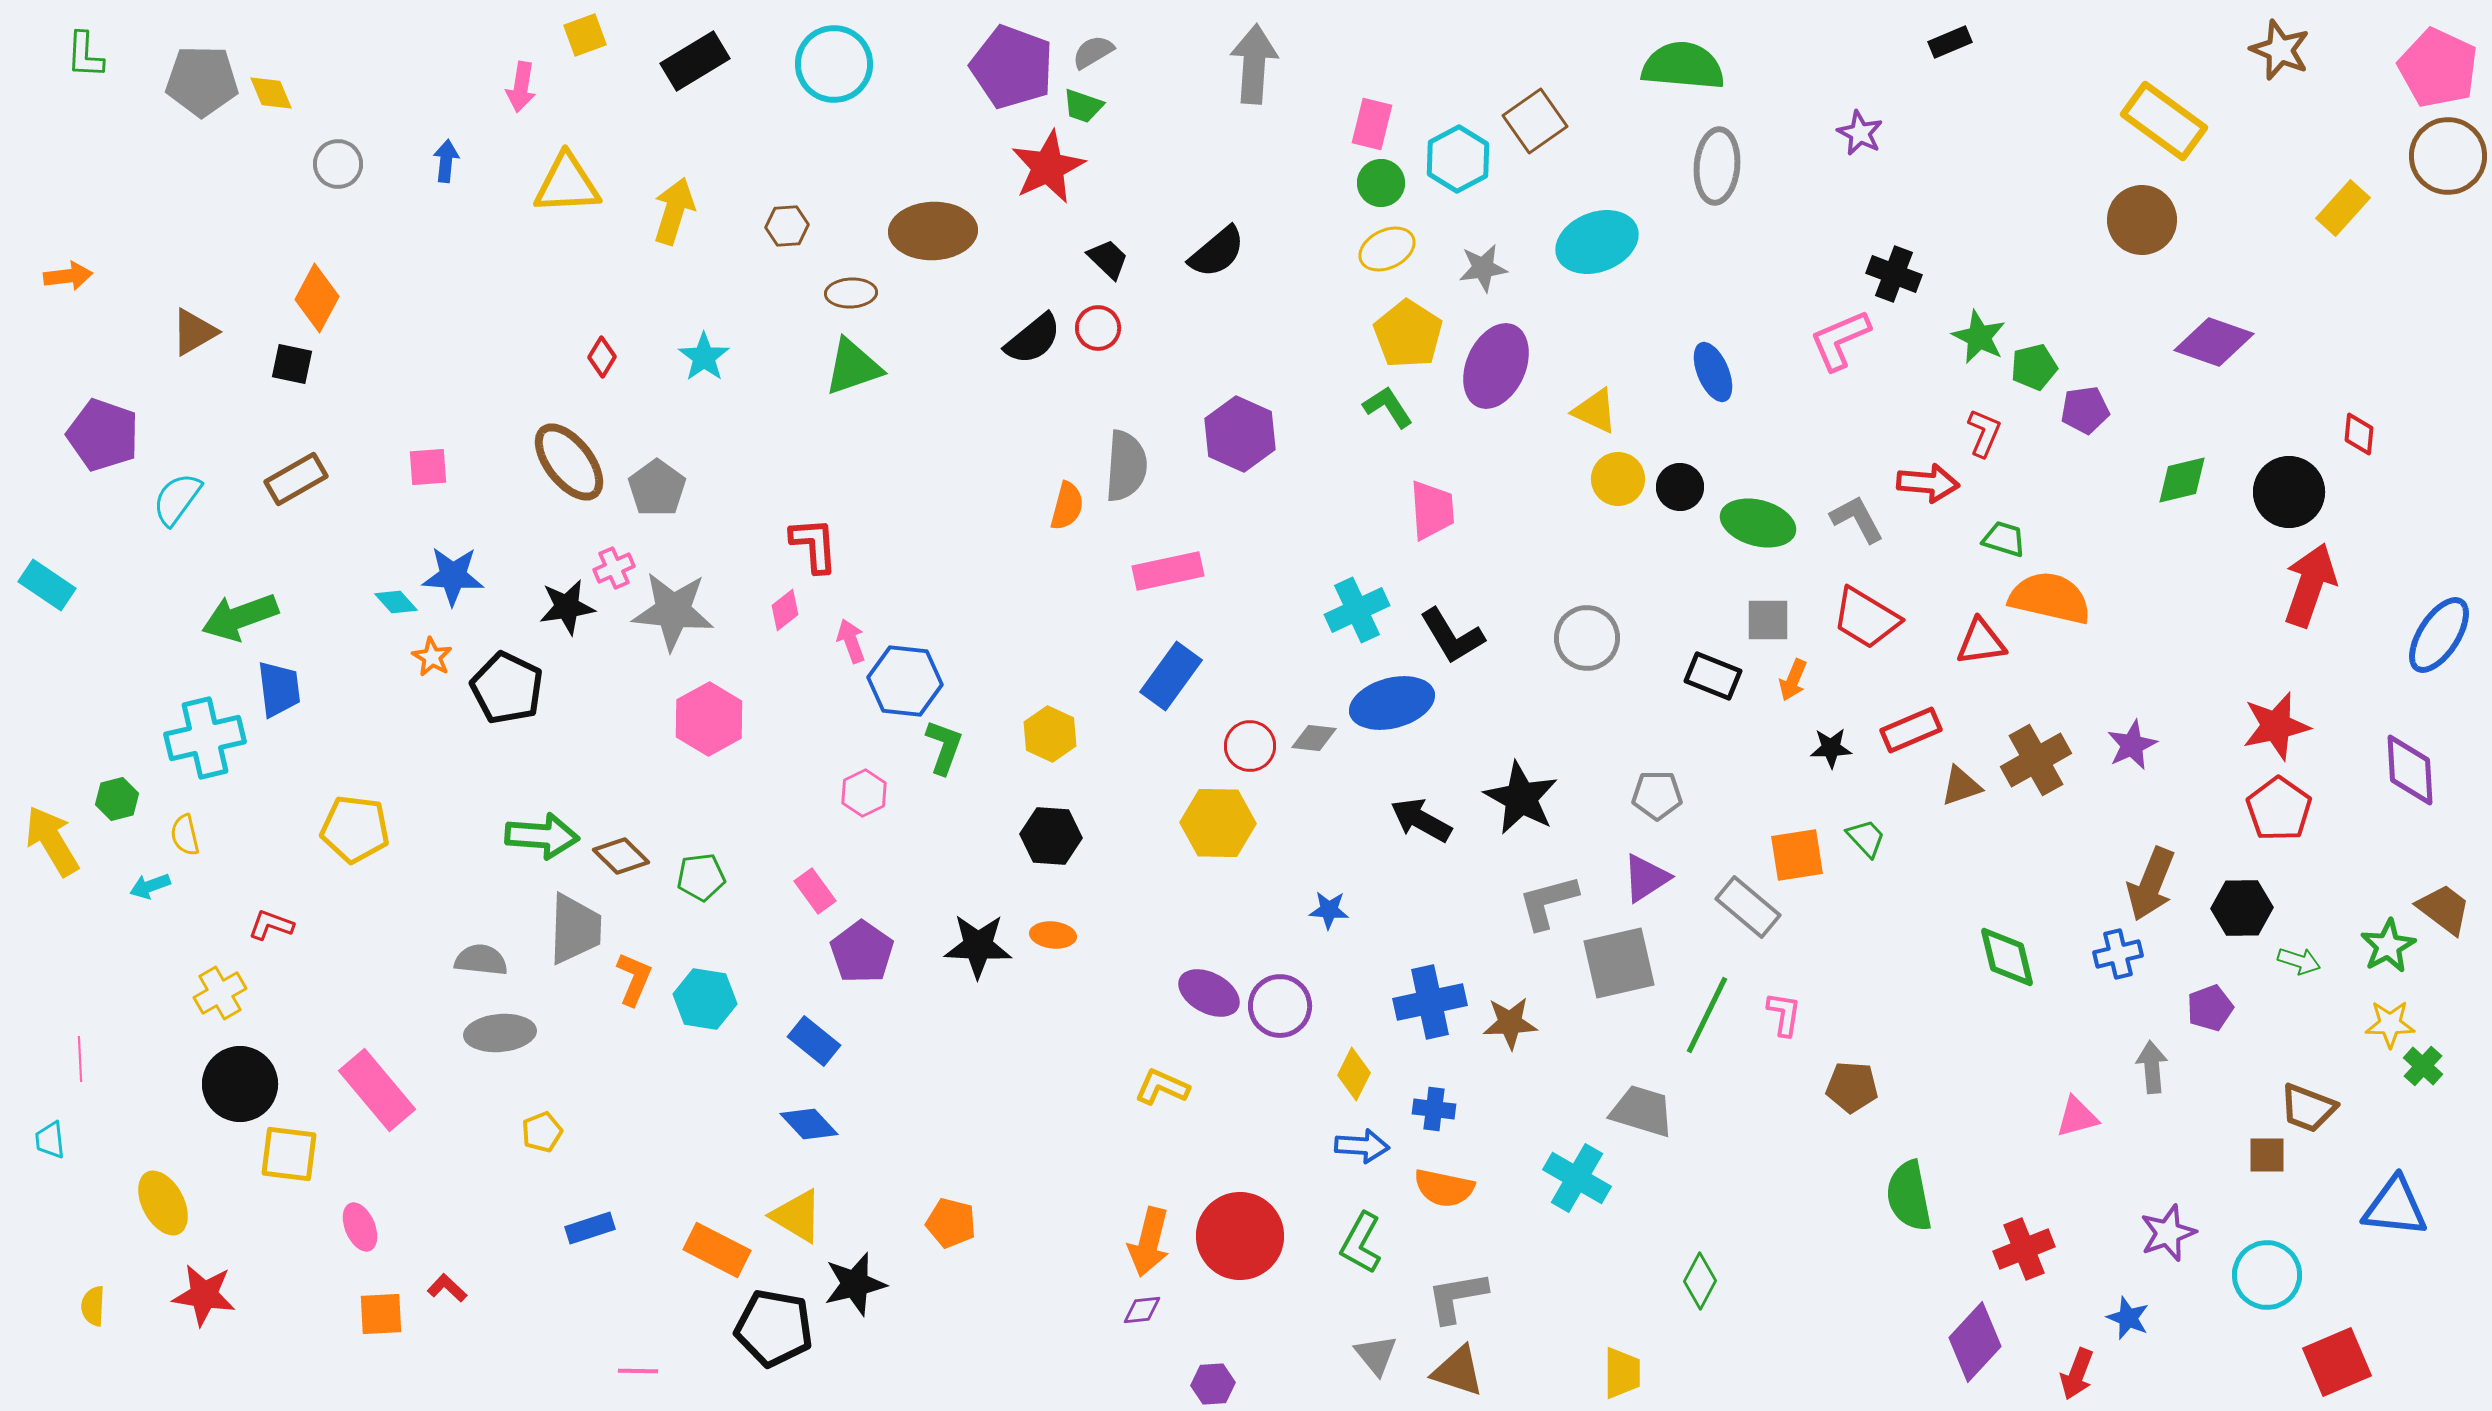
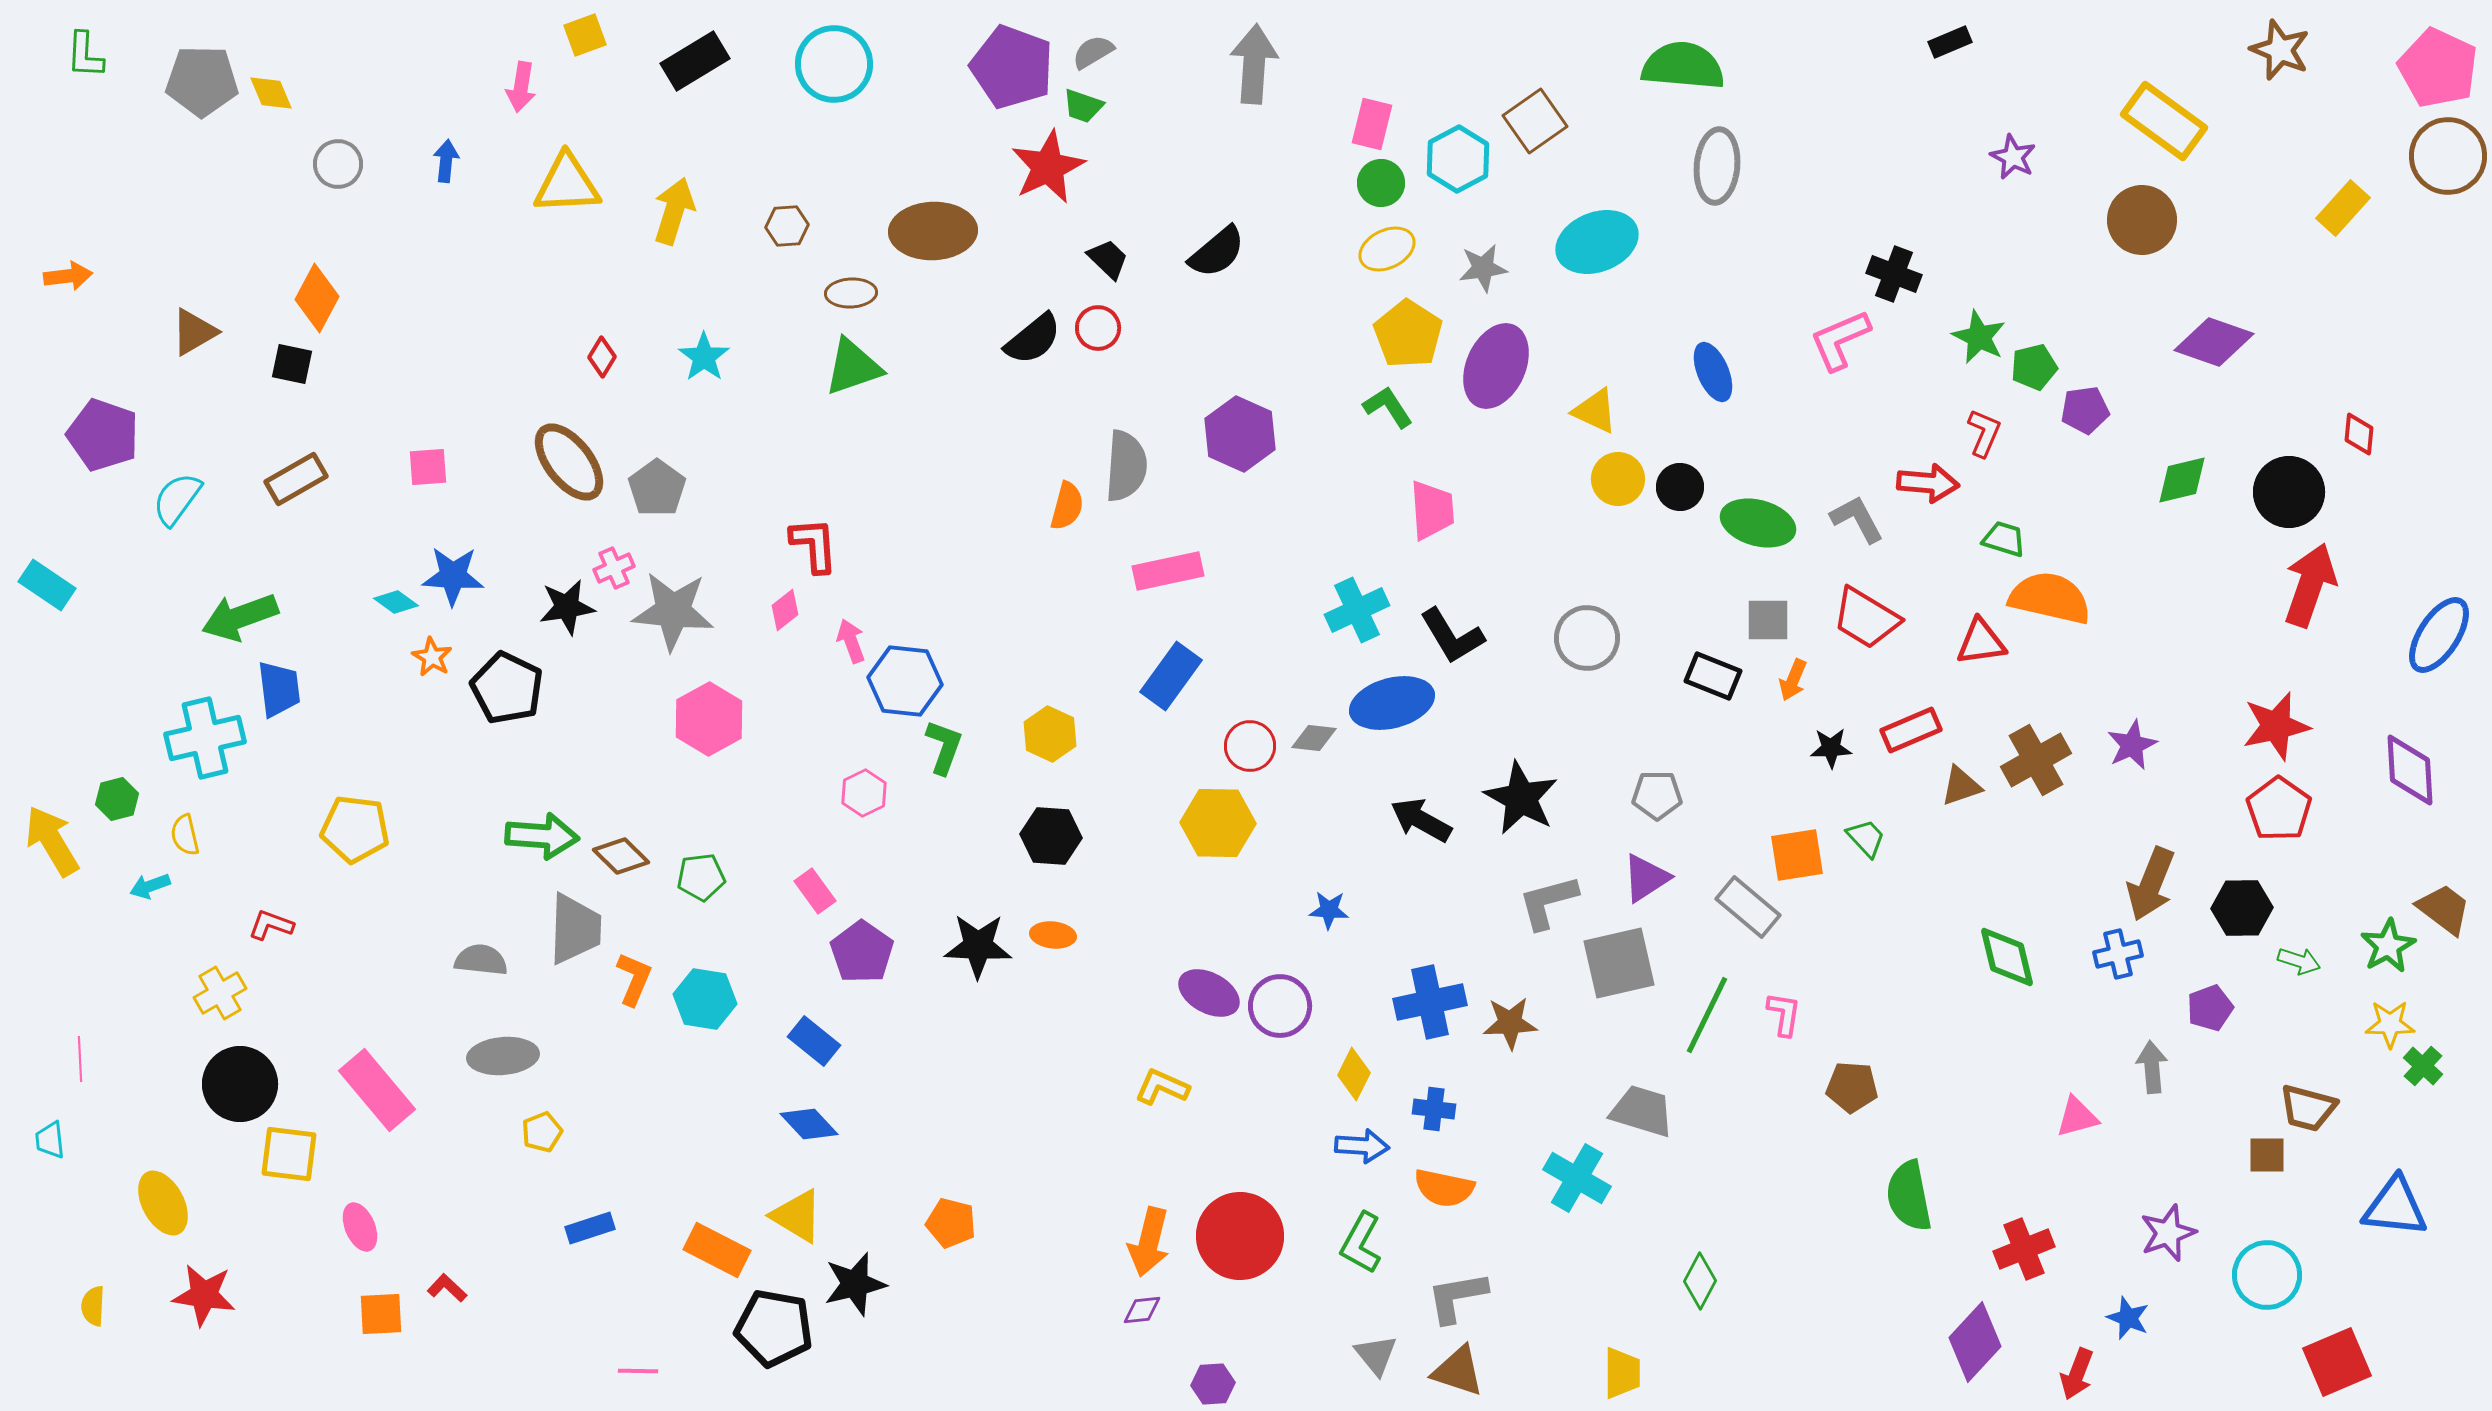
purple star at (1860, 133): moved 153 px right, 24 px down
cyan diamond at (396, 602): rotated 12 degrees counterclockwise
gray ellipse at (500, 1033): moved 3 px right, 23 px down
brown trapezoid at (2308, 1108): rotated 6 degrees counterclockwise
